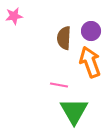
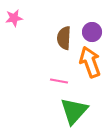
pink star: moved 2 px down
purple circle: moved 1 px right, 1 px down
pink line: moved 4 px up
green triangle: rotated 12 degrees clockwise
